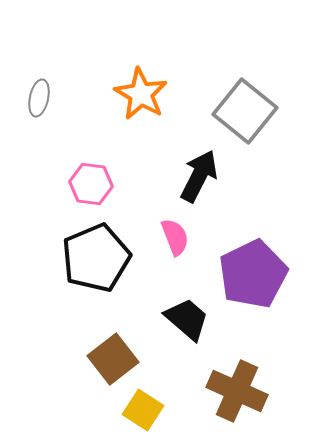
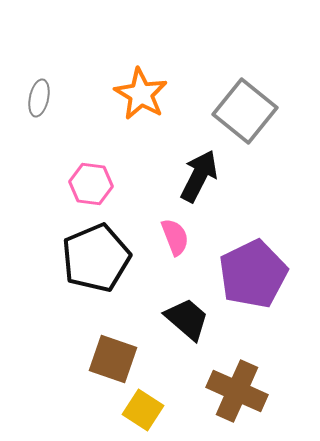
brown square: rotated 33 degrees counterclockwise
